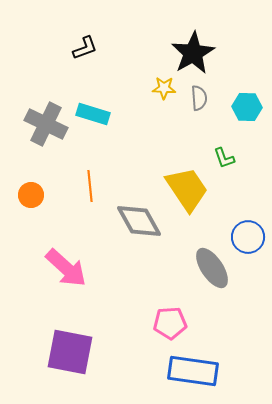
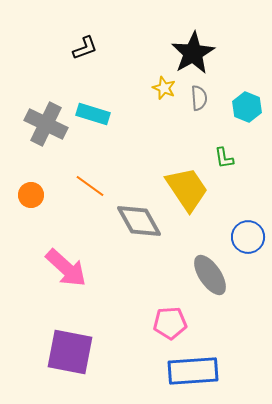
yellow star: rotated 20 degrees clockwise
cyan hexagon: rotated 20 degrees clockwise
green L-shape: rotated 10 degrees clockwise
orange line: rotated 48 degrees counterclockwise
gray ellipse: moved 2 px left, 7 px down
blue rectangle: rotated 12 degrees counterclockwise
